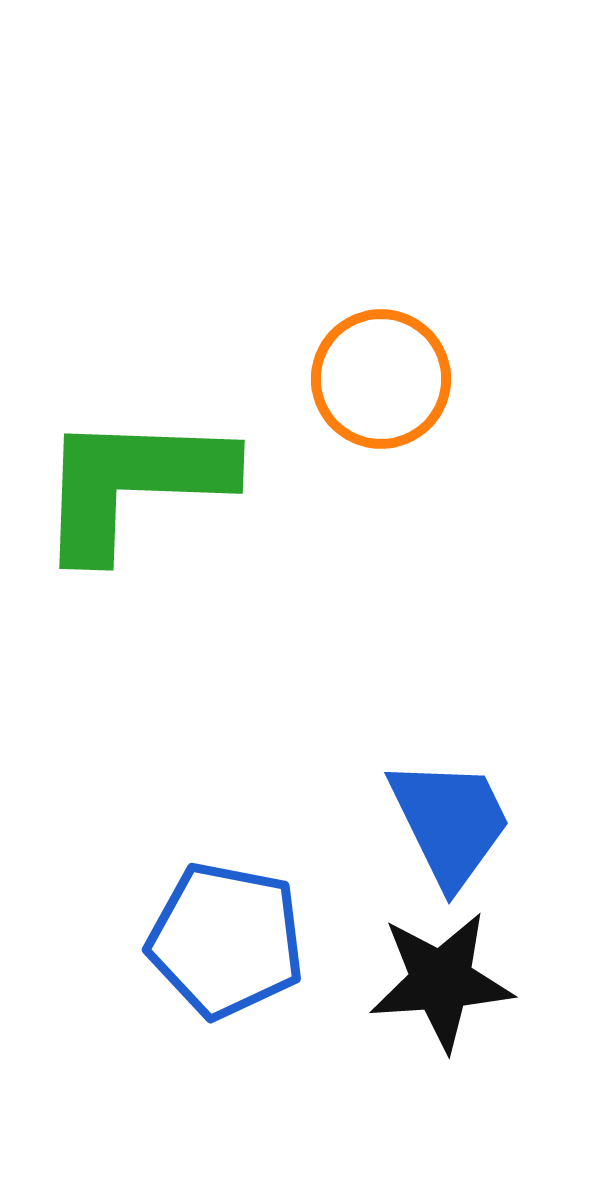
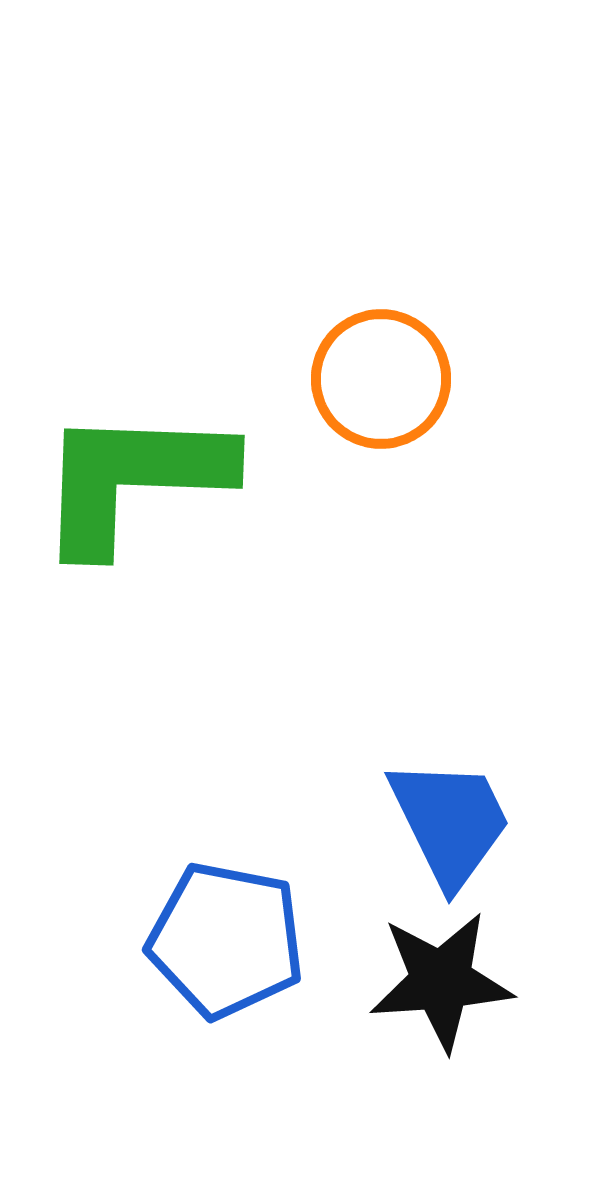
green L-shape: moved 5 px up
